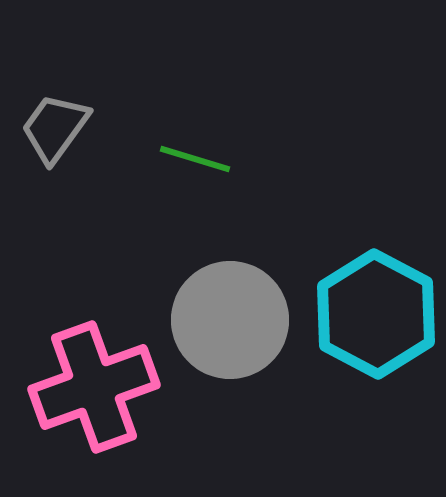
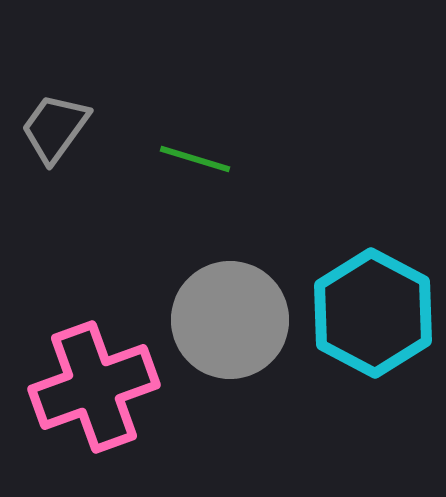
cyan hexagon: moved 3 px left, 1 px up
